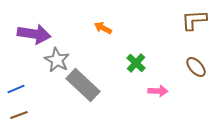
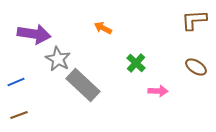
gray star: moved 1 px right, 1 px up
brown ellipse: rotated 15 degrees counterclockwise
blue line: moved 7 px up
